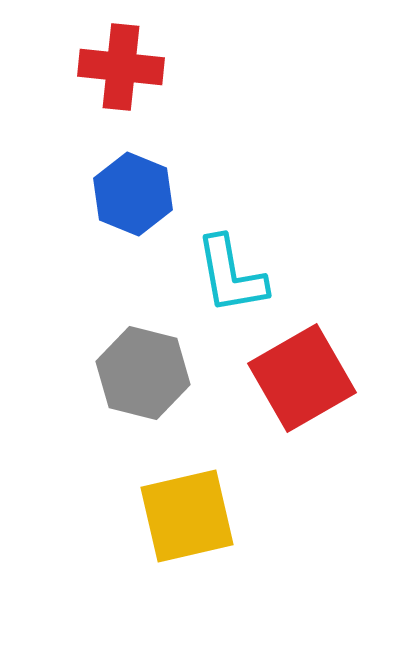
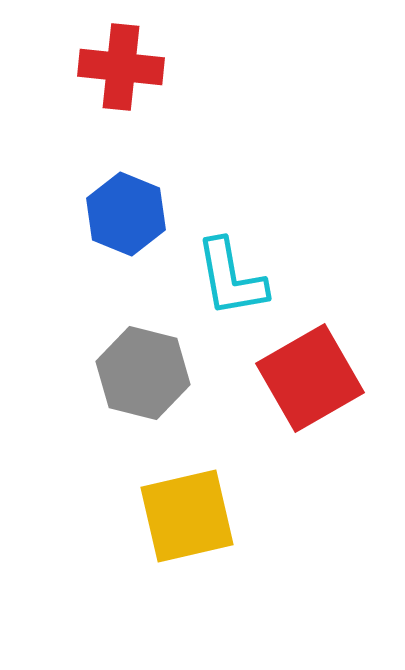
blue hexagon: moved 7 px left, 20 px down
cyan L-shape: moved 3 px down
red square: moved 8 px right
